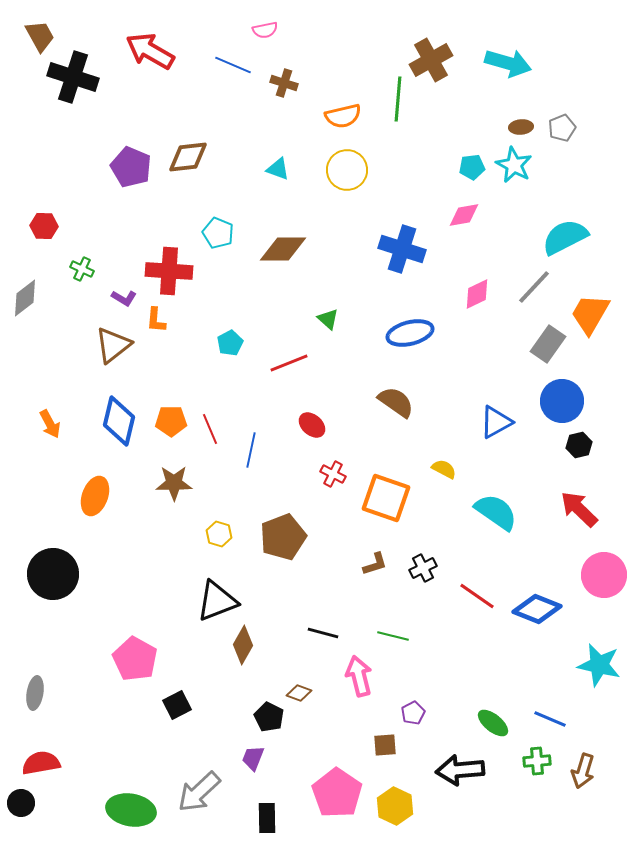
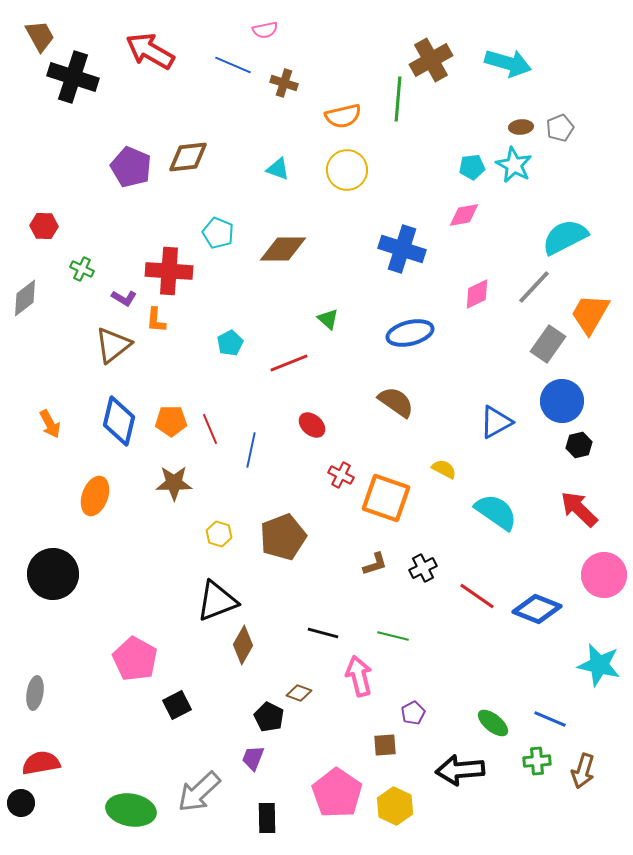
gray pentagon at (562, 128): moved 2 px left
red cross at (333, 474): moved 8 px right, 1 px down
